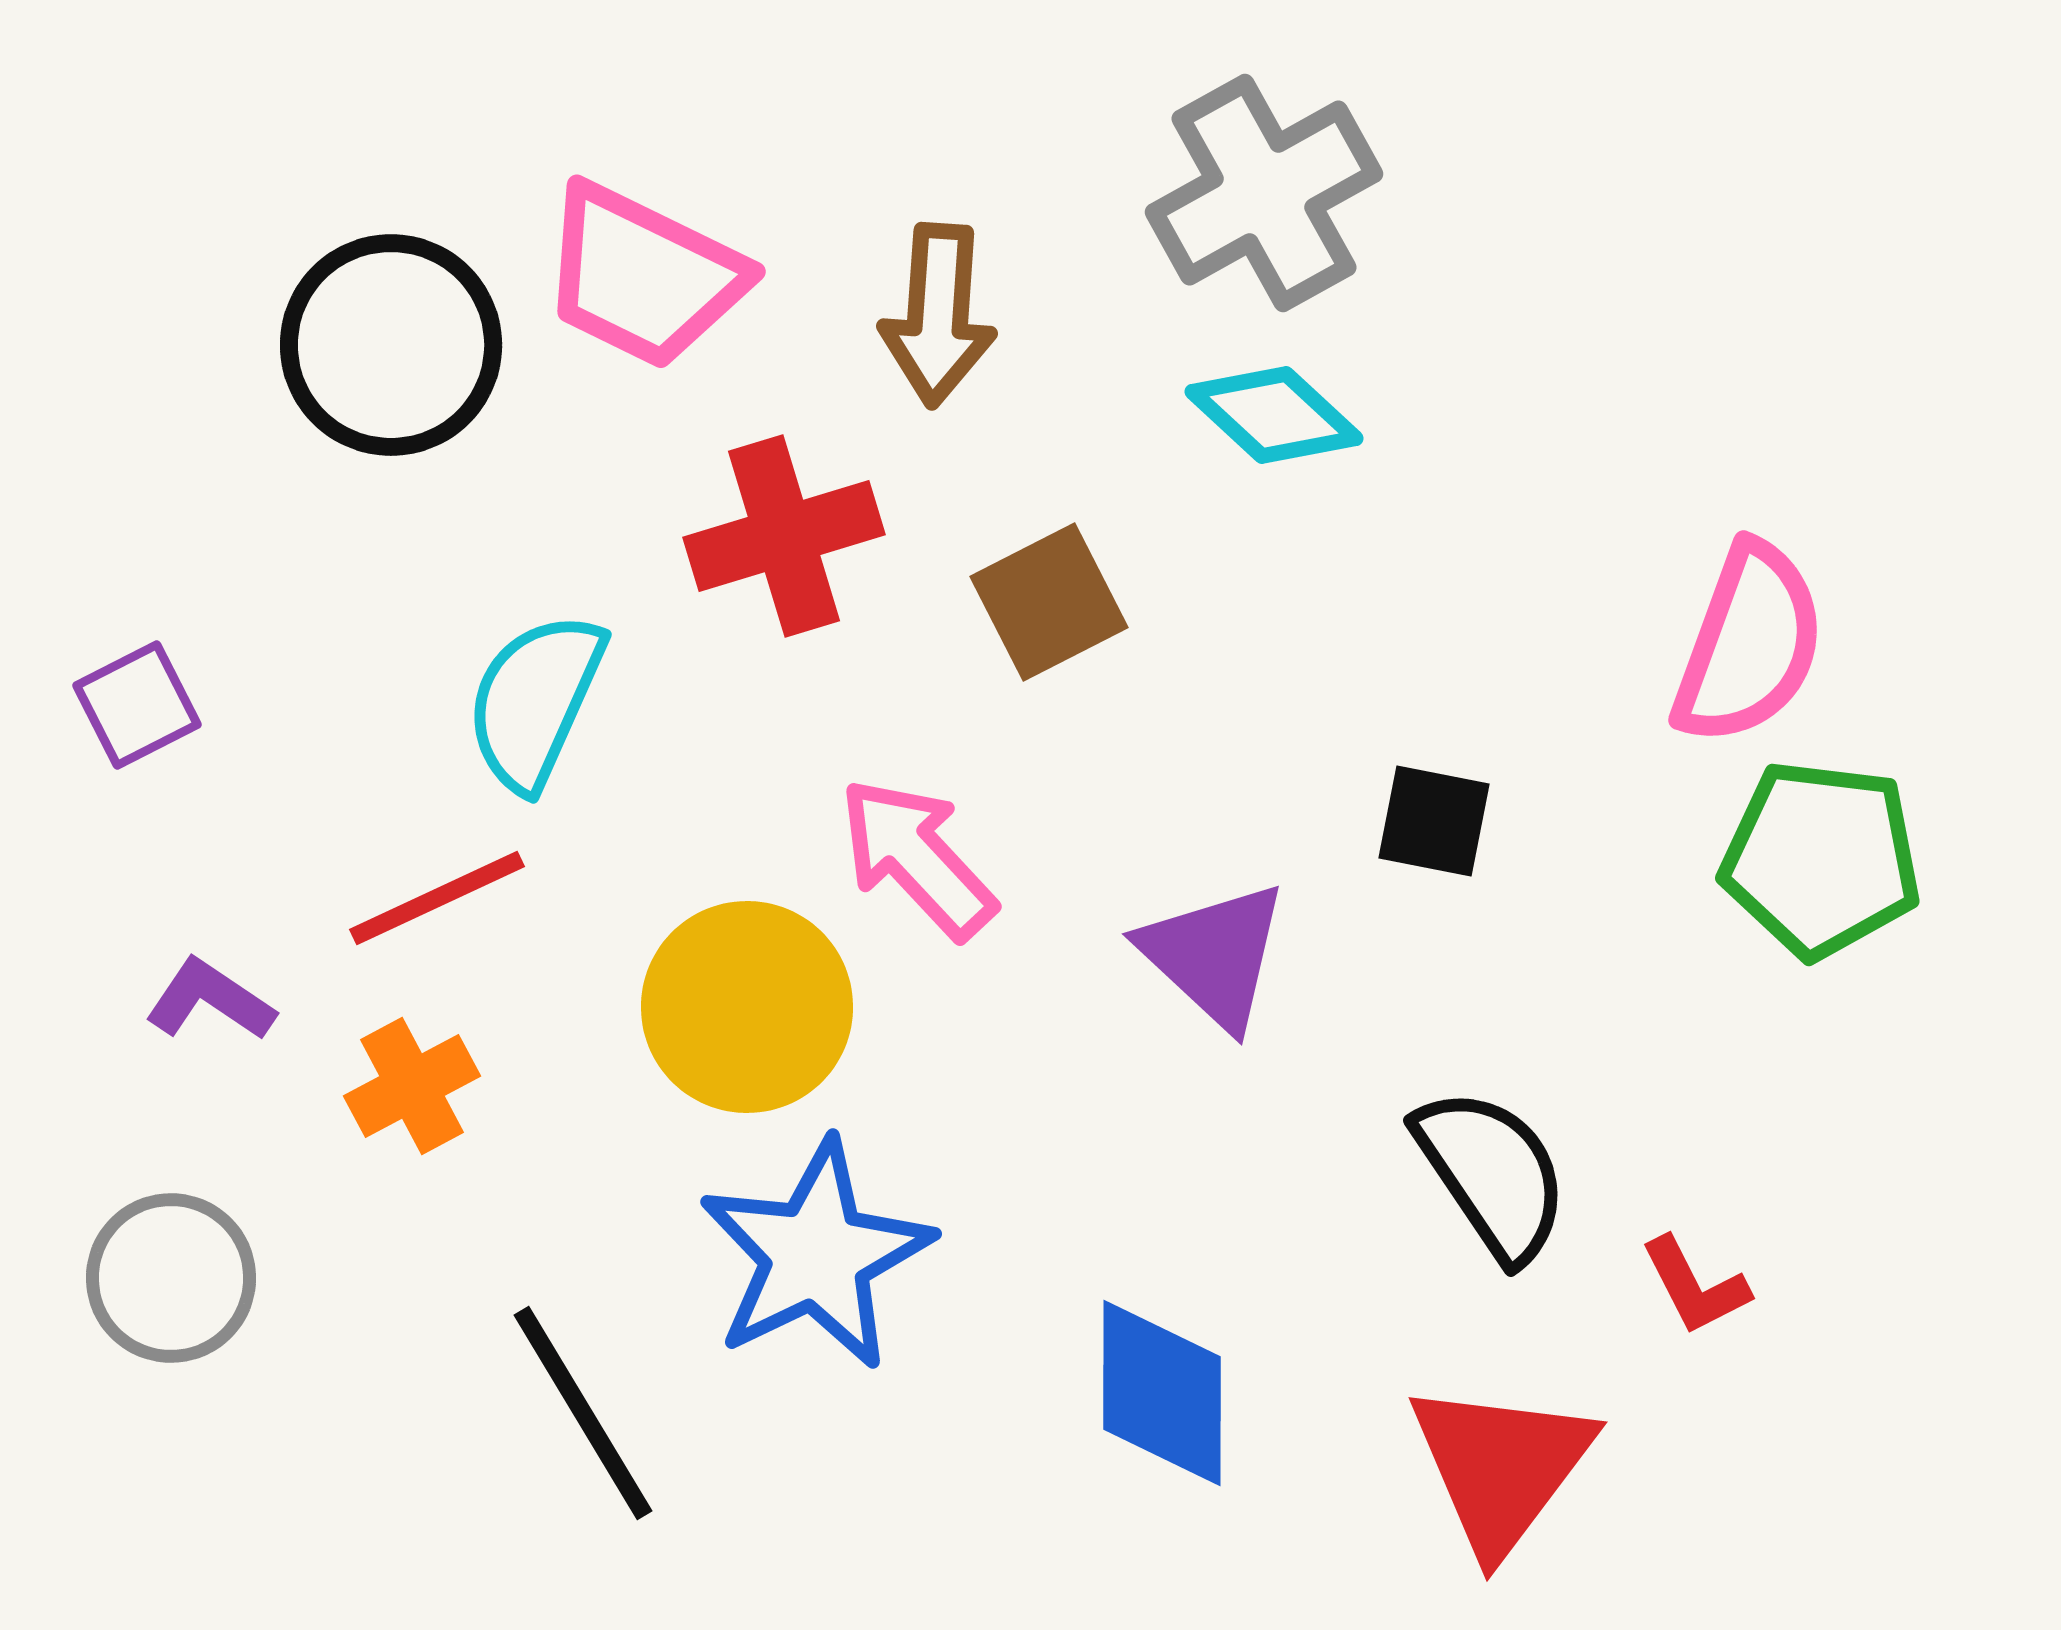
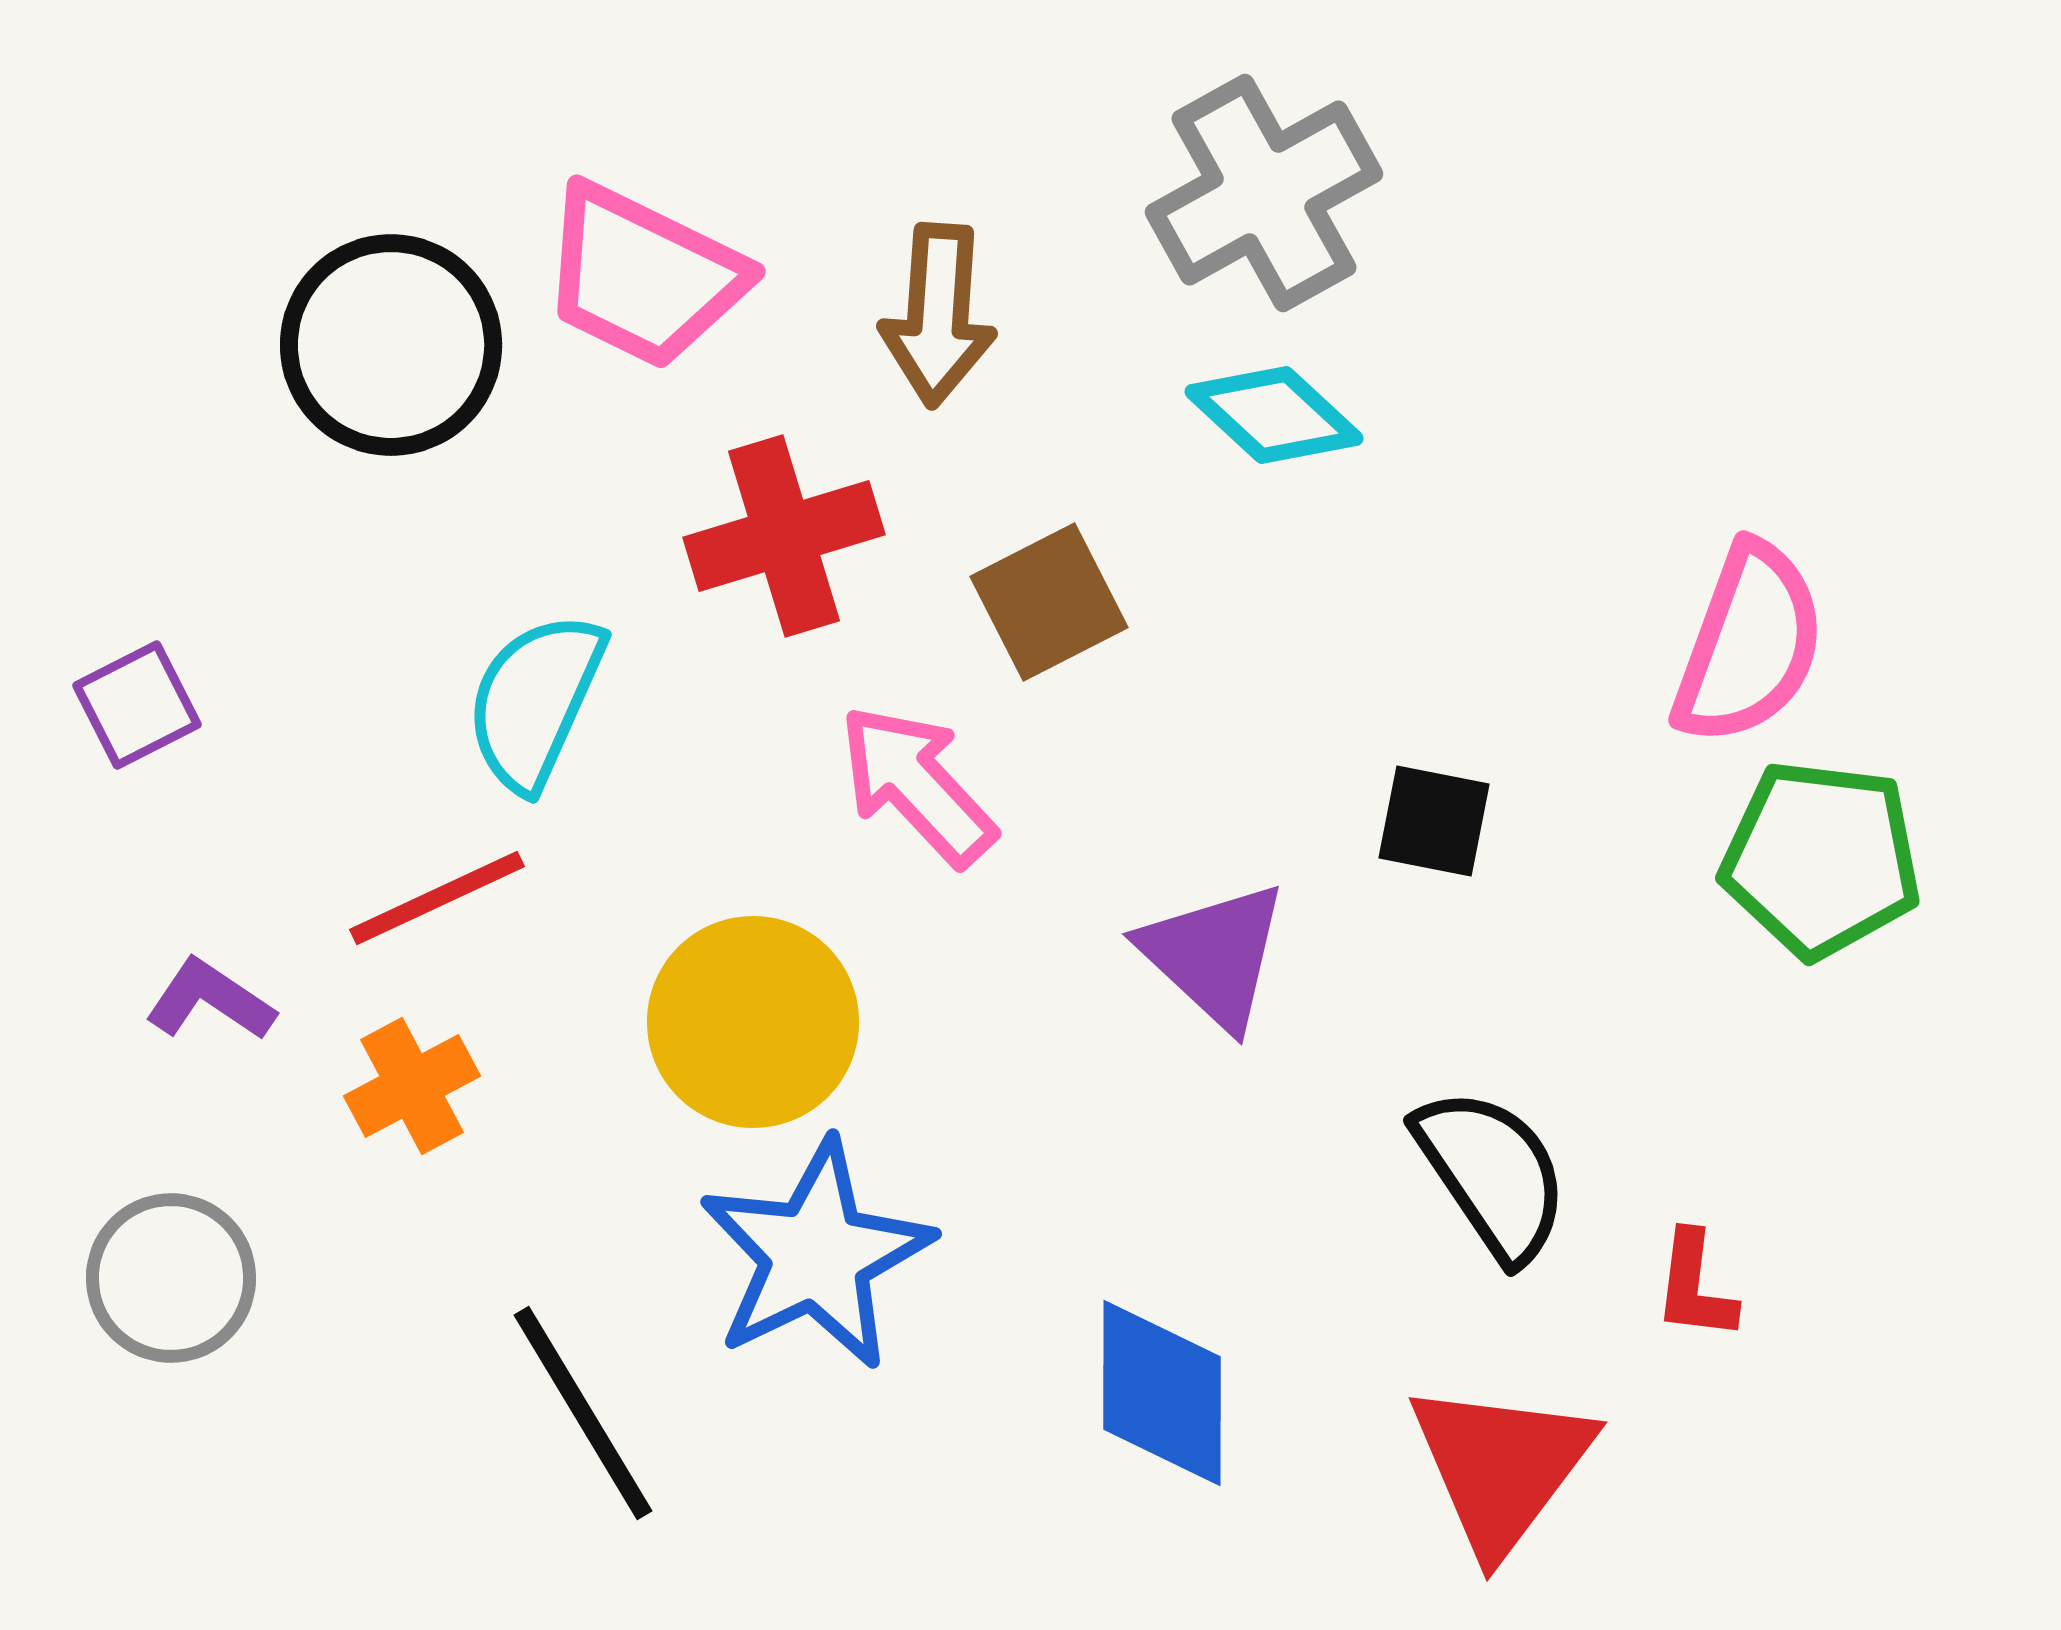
pink arrow: moved 73 px up
yellow circle: moved 6 px right, 15 px down
red L-shape: rotated 34 degrees clockwise
